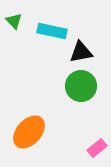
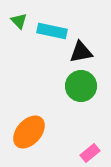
green triangle: moved 5 px right
pink rectangle: moved 7 px left, 5 px down
